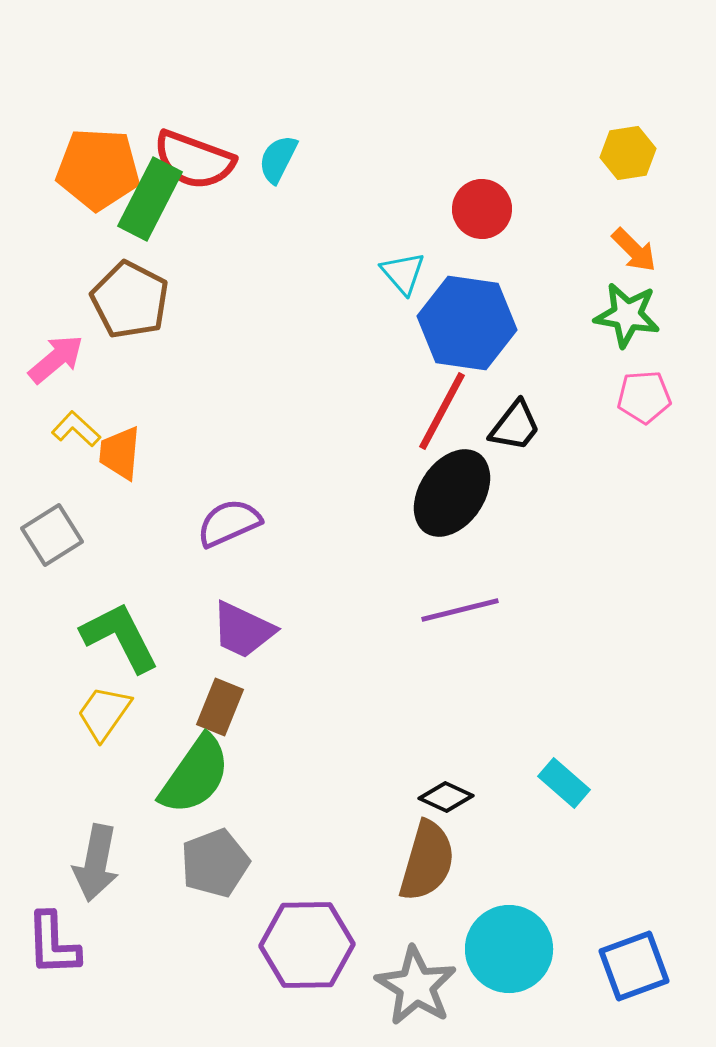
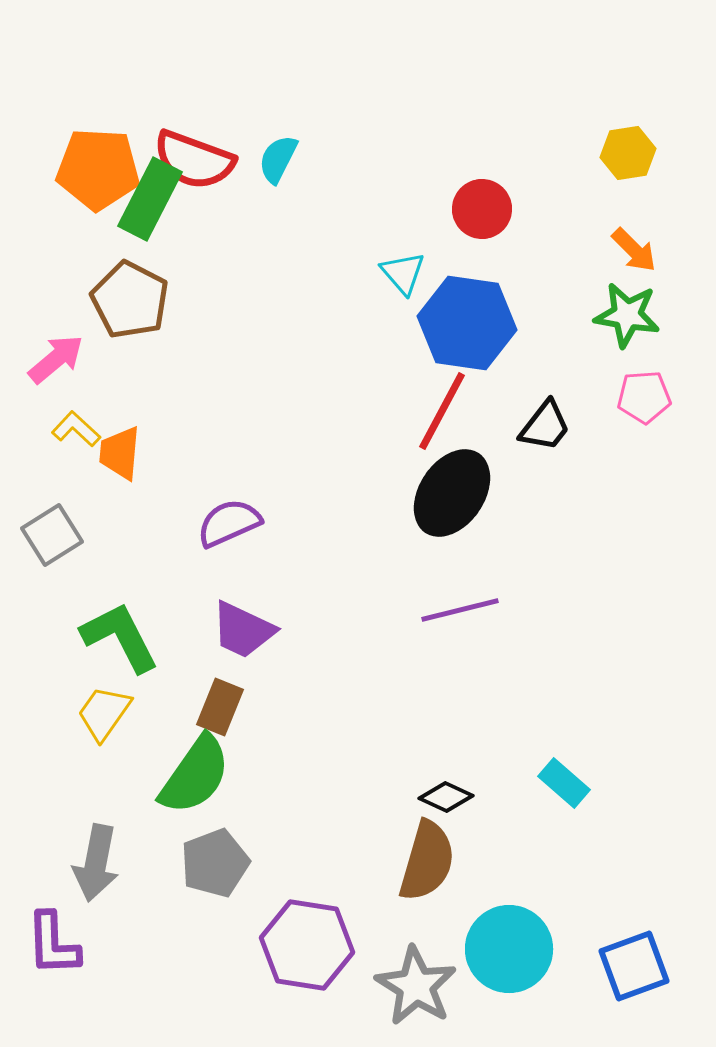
black trapezoid: moved 30 px right
purple hexagon: rotated 10 degrees clockwise
